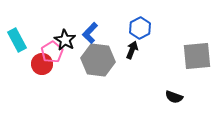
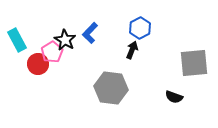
gray square: moved 3 px left, 7 px down
gray hexagon: moved 13 px right, 28 px down
red circle: moved 4 px left
